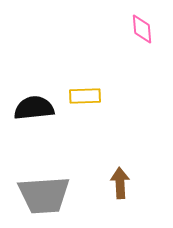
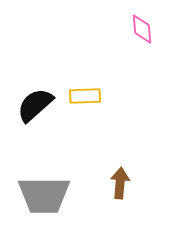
black semicircle: moved 1 px right, 3 px up; rotated 36 degrees counterclockwise
brown arrow: rotated 8 degrees clockwise
gray trapezoid: rotated 4 degrees clockwise
